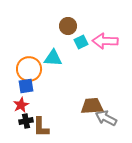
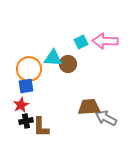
brown circle: moved 38 px down
brown trapezoid: moved 3 px left, 1 px down
